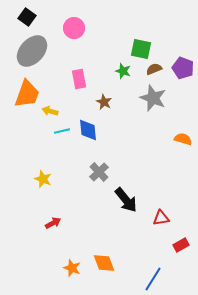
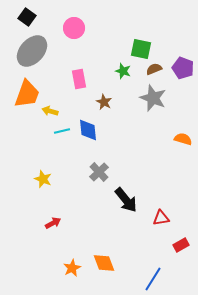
orange star: rotated 24 degrees clockwise
